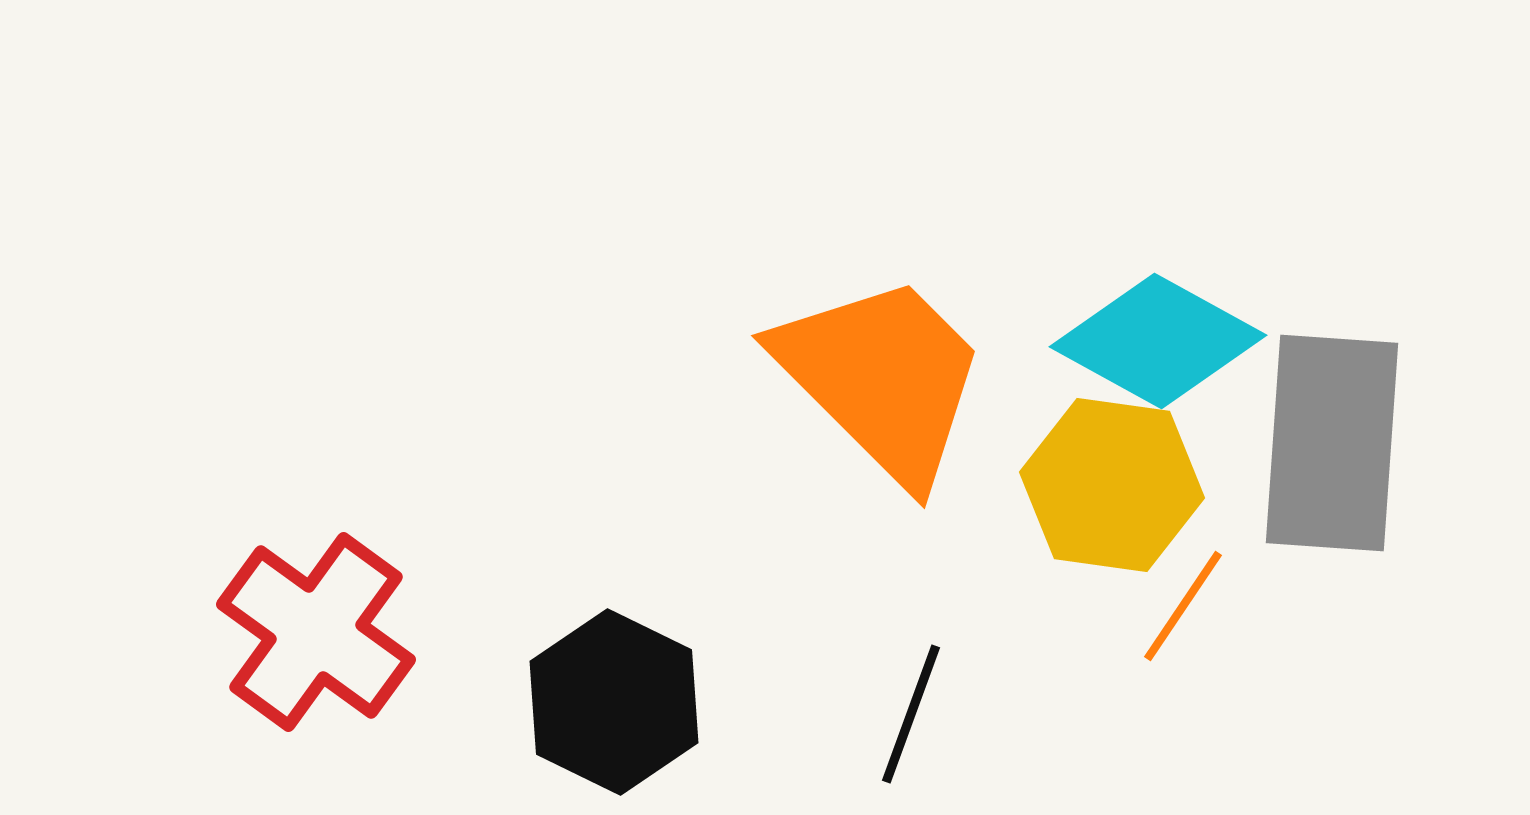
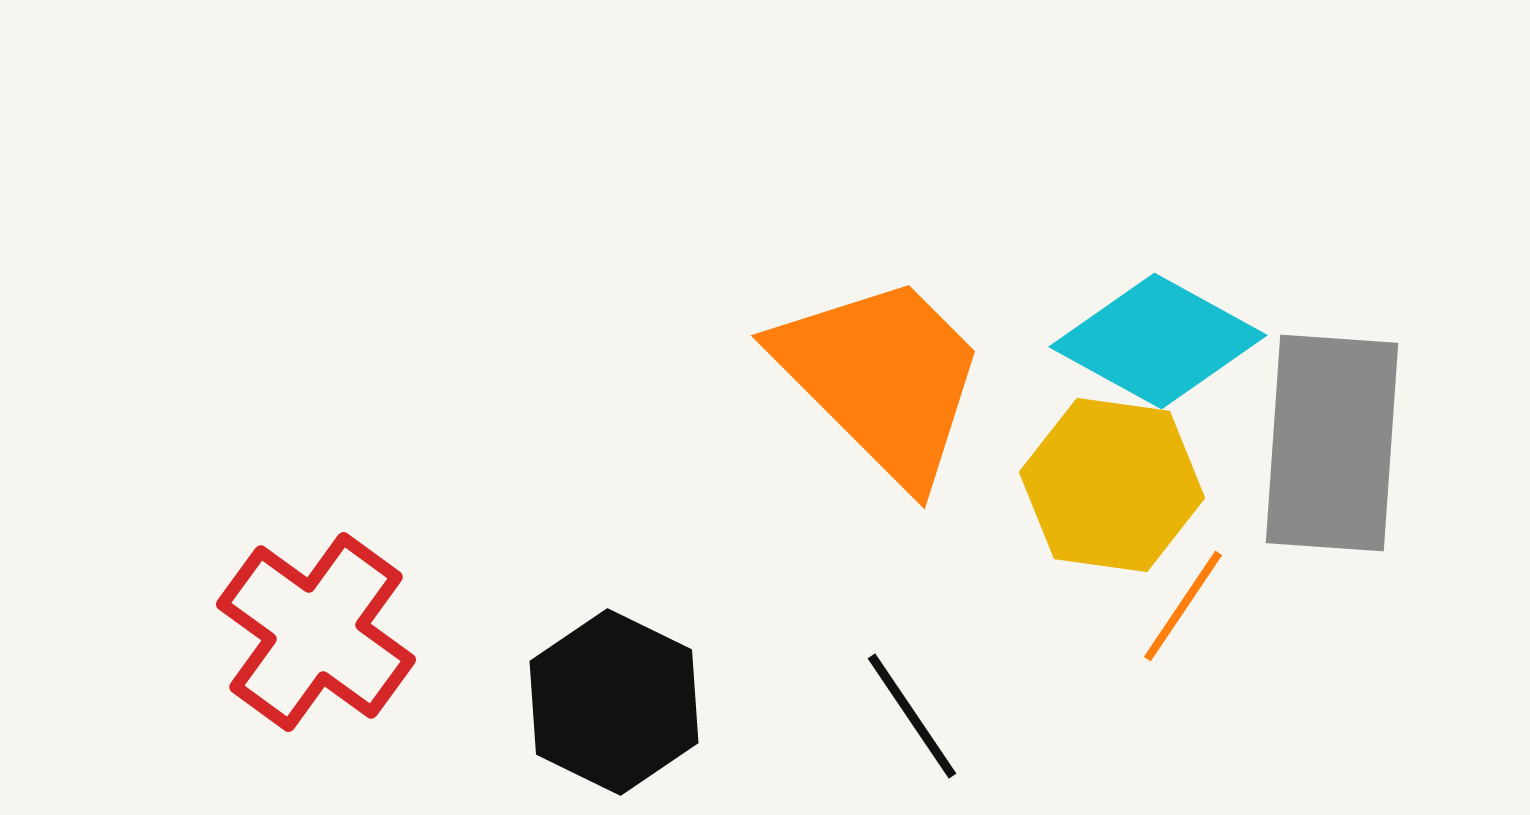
black line: moved 1 px right, 2 px down; rotated 54 degrees counterclockwise
